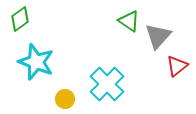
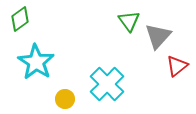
green triangle: rotated 20 degrees clockwise
cyan star: rotated 12 degrees clockwise
